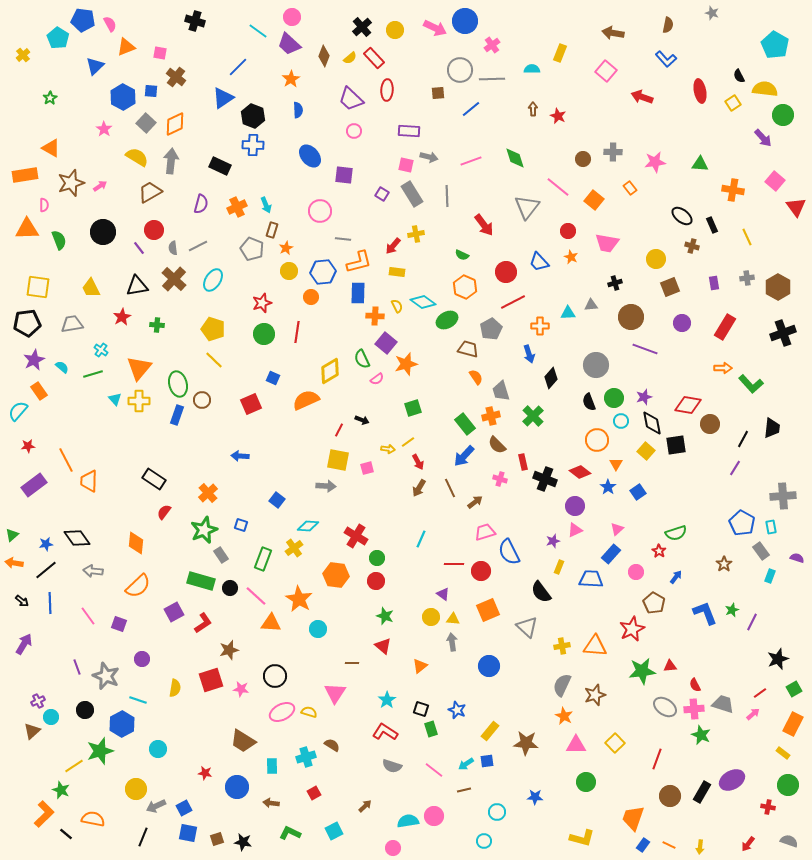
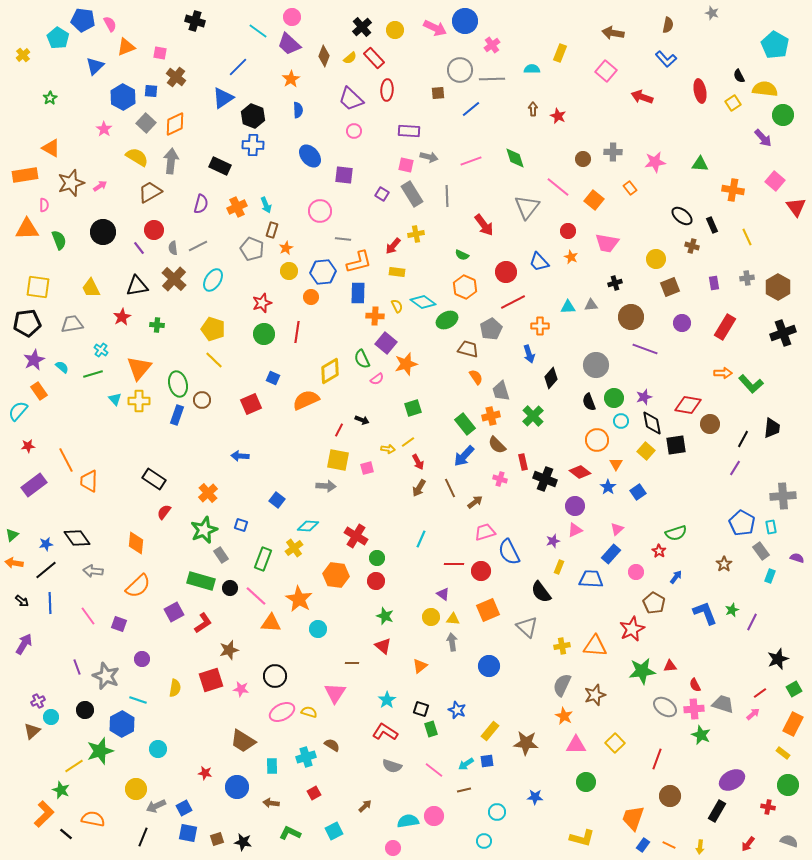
cyan triangle at (568, 313): moved 6 px up
orange arrow at (723, 368): moved 5 px down
black rectangle at (702, 792): moved 15 px right, 19 px down
